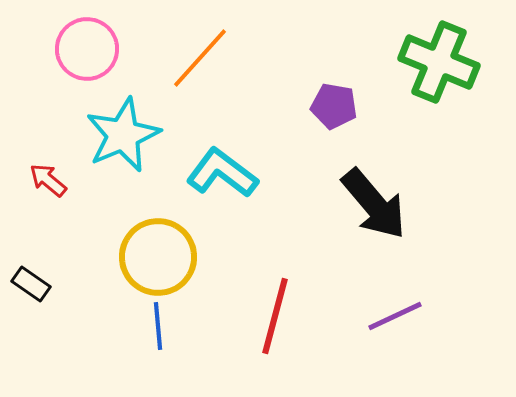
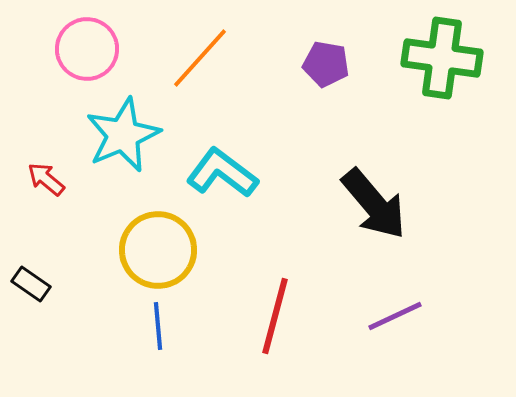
green cross: moved 3 px right, 4 px up; rotated 14 degrees counterclockwise
purple pentagon: moved 8 px left, 42 px up
red arrow: moved 2 px left, 1 px up
yellow circle: moved 7 px up
